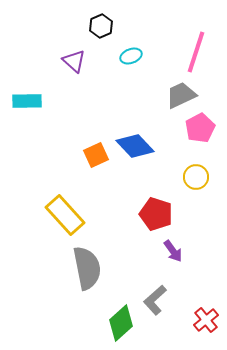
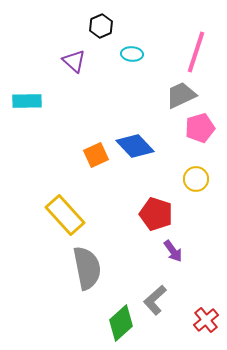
cyan ellipse: moved 1 px right, 2 px up; rotated 25 degrees clockwise
pink pentagon: rotated 12 degrees clockwise
yellow circle: moved 2 px down
